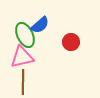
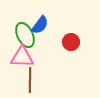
blue semicircle: rotated 12 degrees counterclockwise
pink triangle: rotated 15 degrees clockwise
brown line: moved 7 px right, 2 px up
